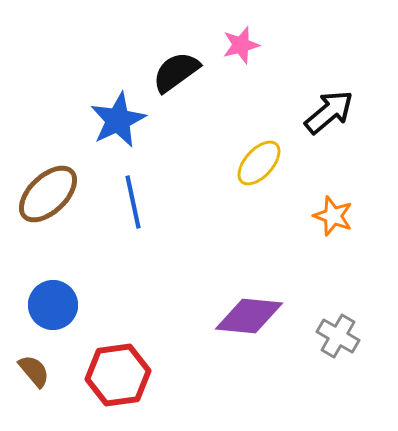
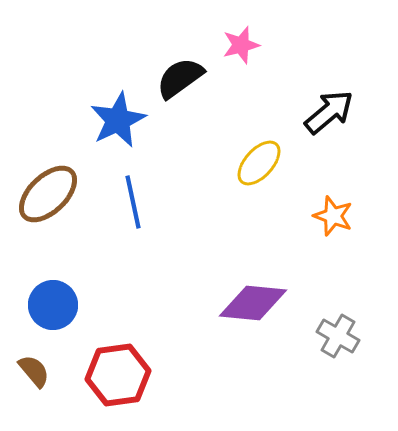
black semicircle: moved 4 px right, 6 px down
purple diamond: moved 4 px right, 13 px up
